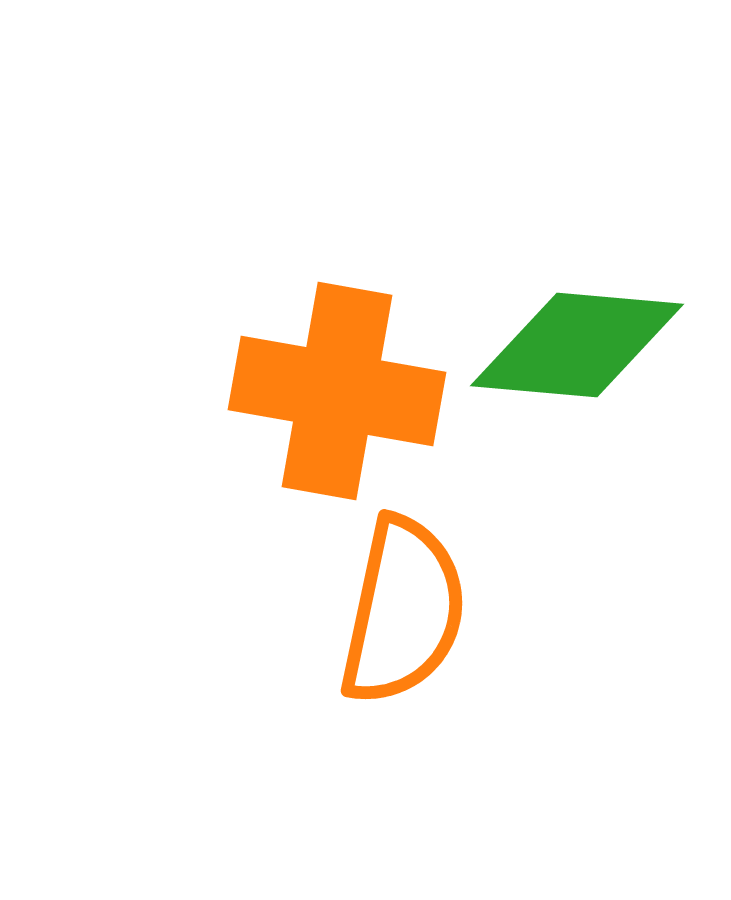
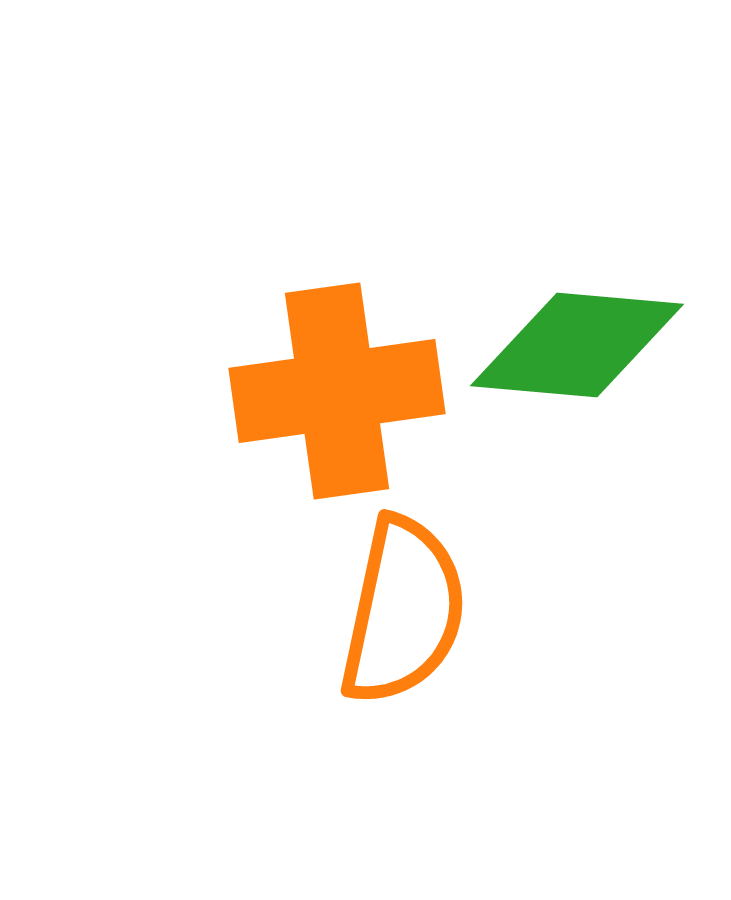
orange cross: rotated 18 degrees counterclockwise
